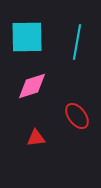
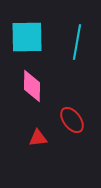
pink diamond: rotated 72 degrees counterclockwise
red ellipse: moved 5 px left, 4 px down
red triangle: moved 2 px right
